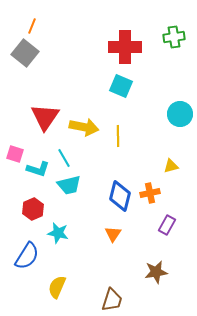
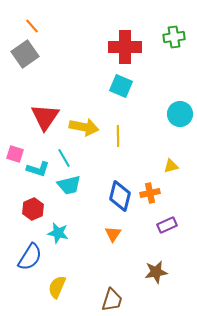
orange line: rotated 63 degrees counterclockwise
gray square: moved 1 px down; rotated 16 degrees clockwise
purple rectangle: rotated 36 degrees clockwise
blue semicircle: moved 3 px right, 1 px down
